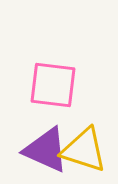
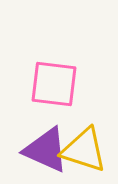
pink square: moved 1 px right, 1 px up
